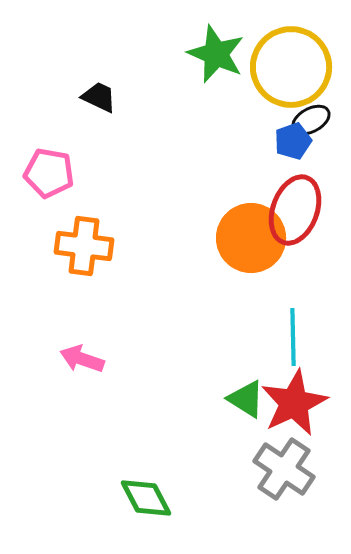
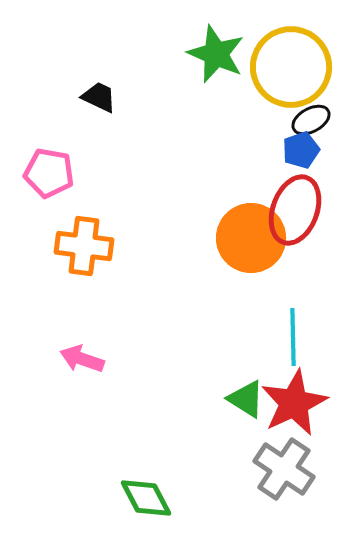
blue pentagon: moved 8 px right, 9 px down
